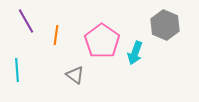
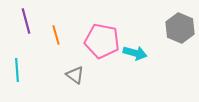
purple line: rotated 15 degrees clockwise
gray hexagon: moved 15 px right, 3 px down
orange line: rotated 24 degrees counterclockwise
pink pentagon: rotated 24 degrees counterclockwise
cyan arrow: rotated 95 degrees counterclockwise
